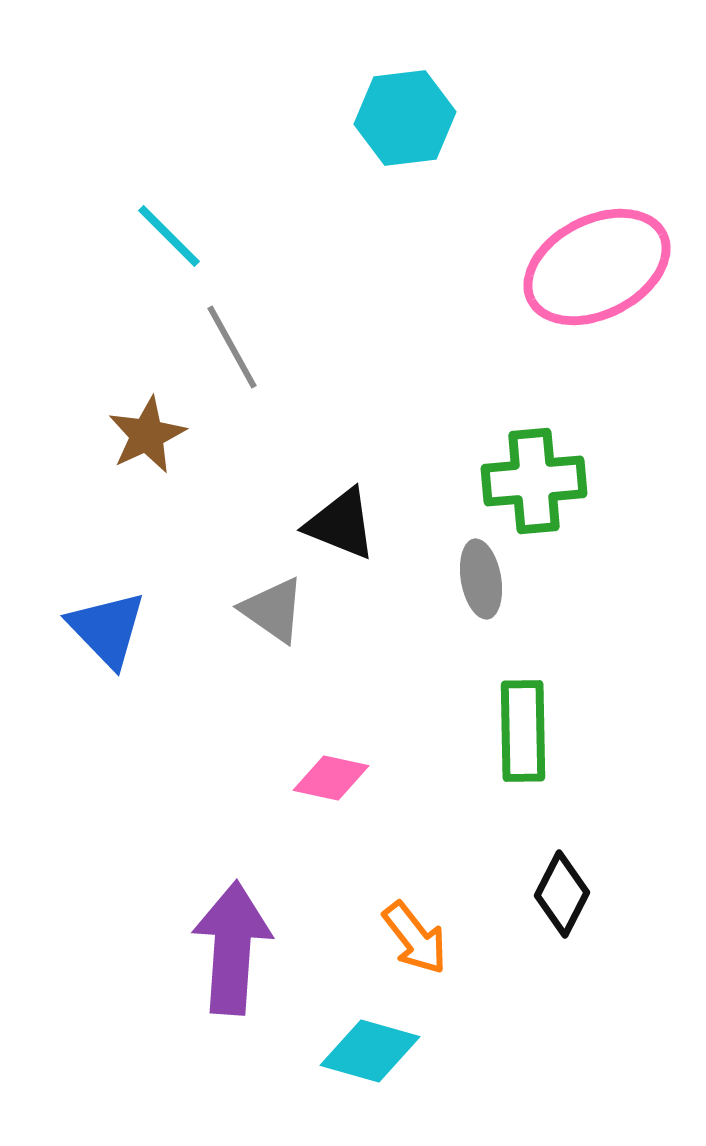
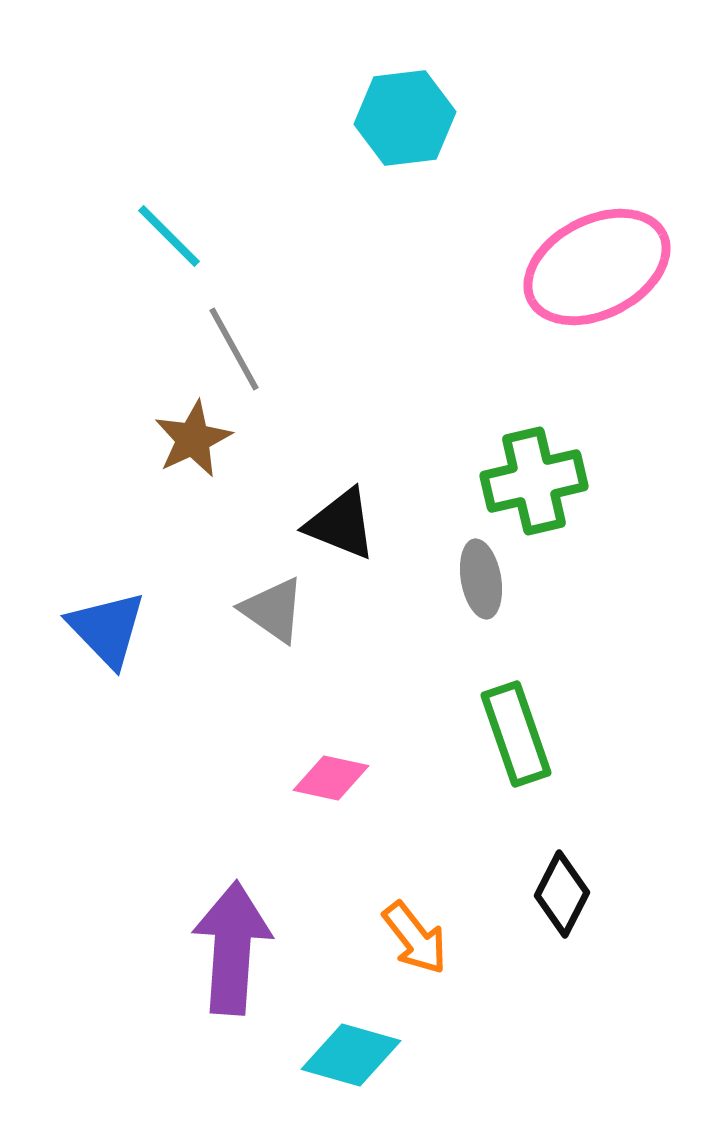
gray line: moved 2 px right, 2 px down
brown star: moved 46 px right, 4 px down
green cross: rotated 8 degrees counterclockwise
green rectangle: moved 7 px left, 3 px down; rotated 18 degrees counterclockwise
cyan diamond: moved 19 px left, 4 px down
